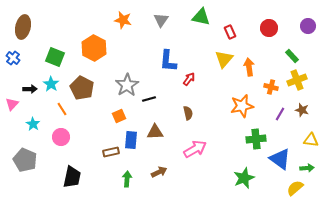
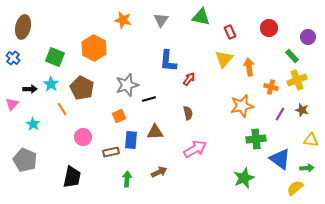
purple circle at (308, 26): moved 11 px down
gray star at (127, 85): rotated 15 degrees clockwise
pink circle at (61, 137): moved 22 px right
